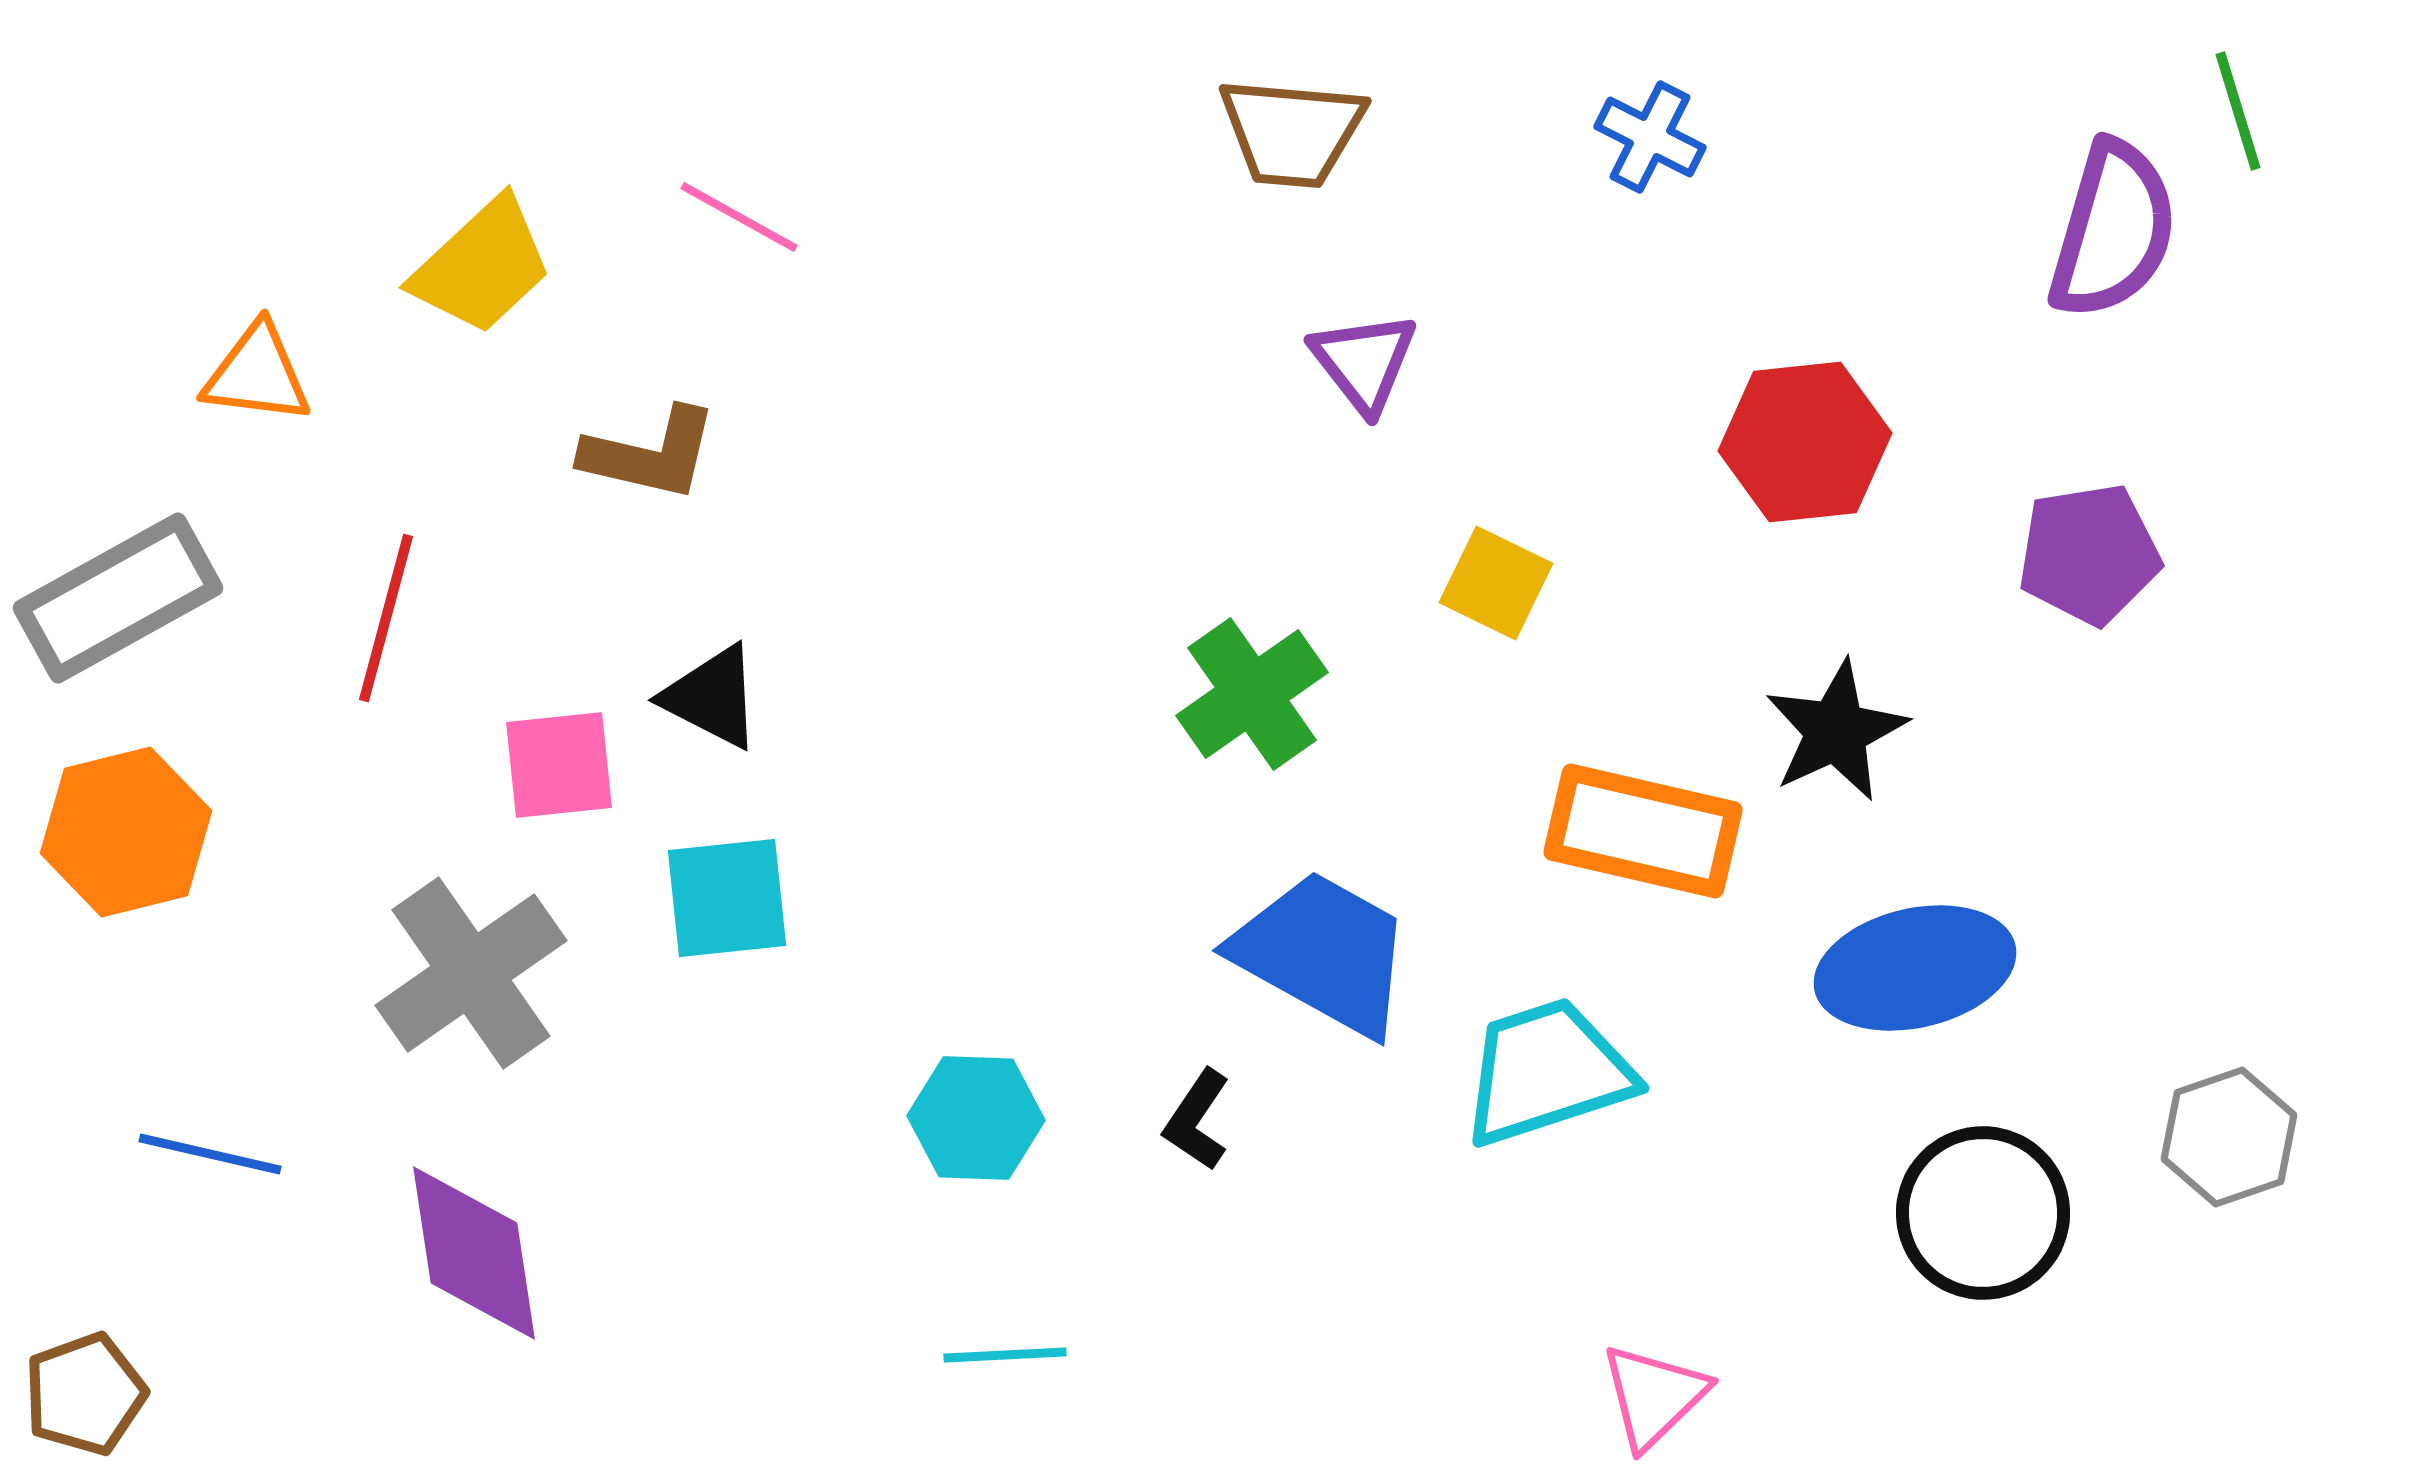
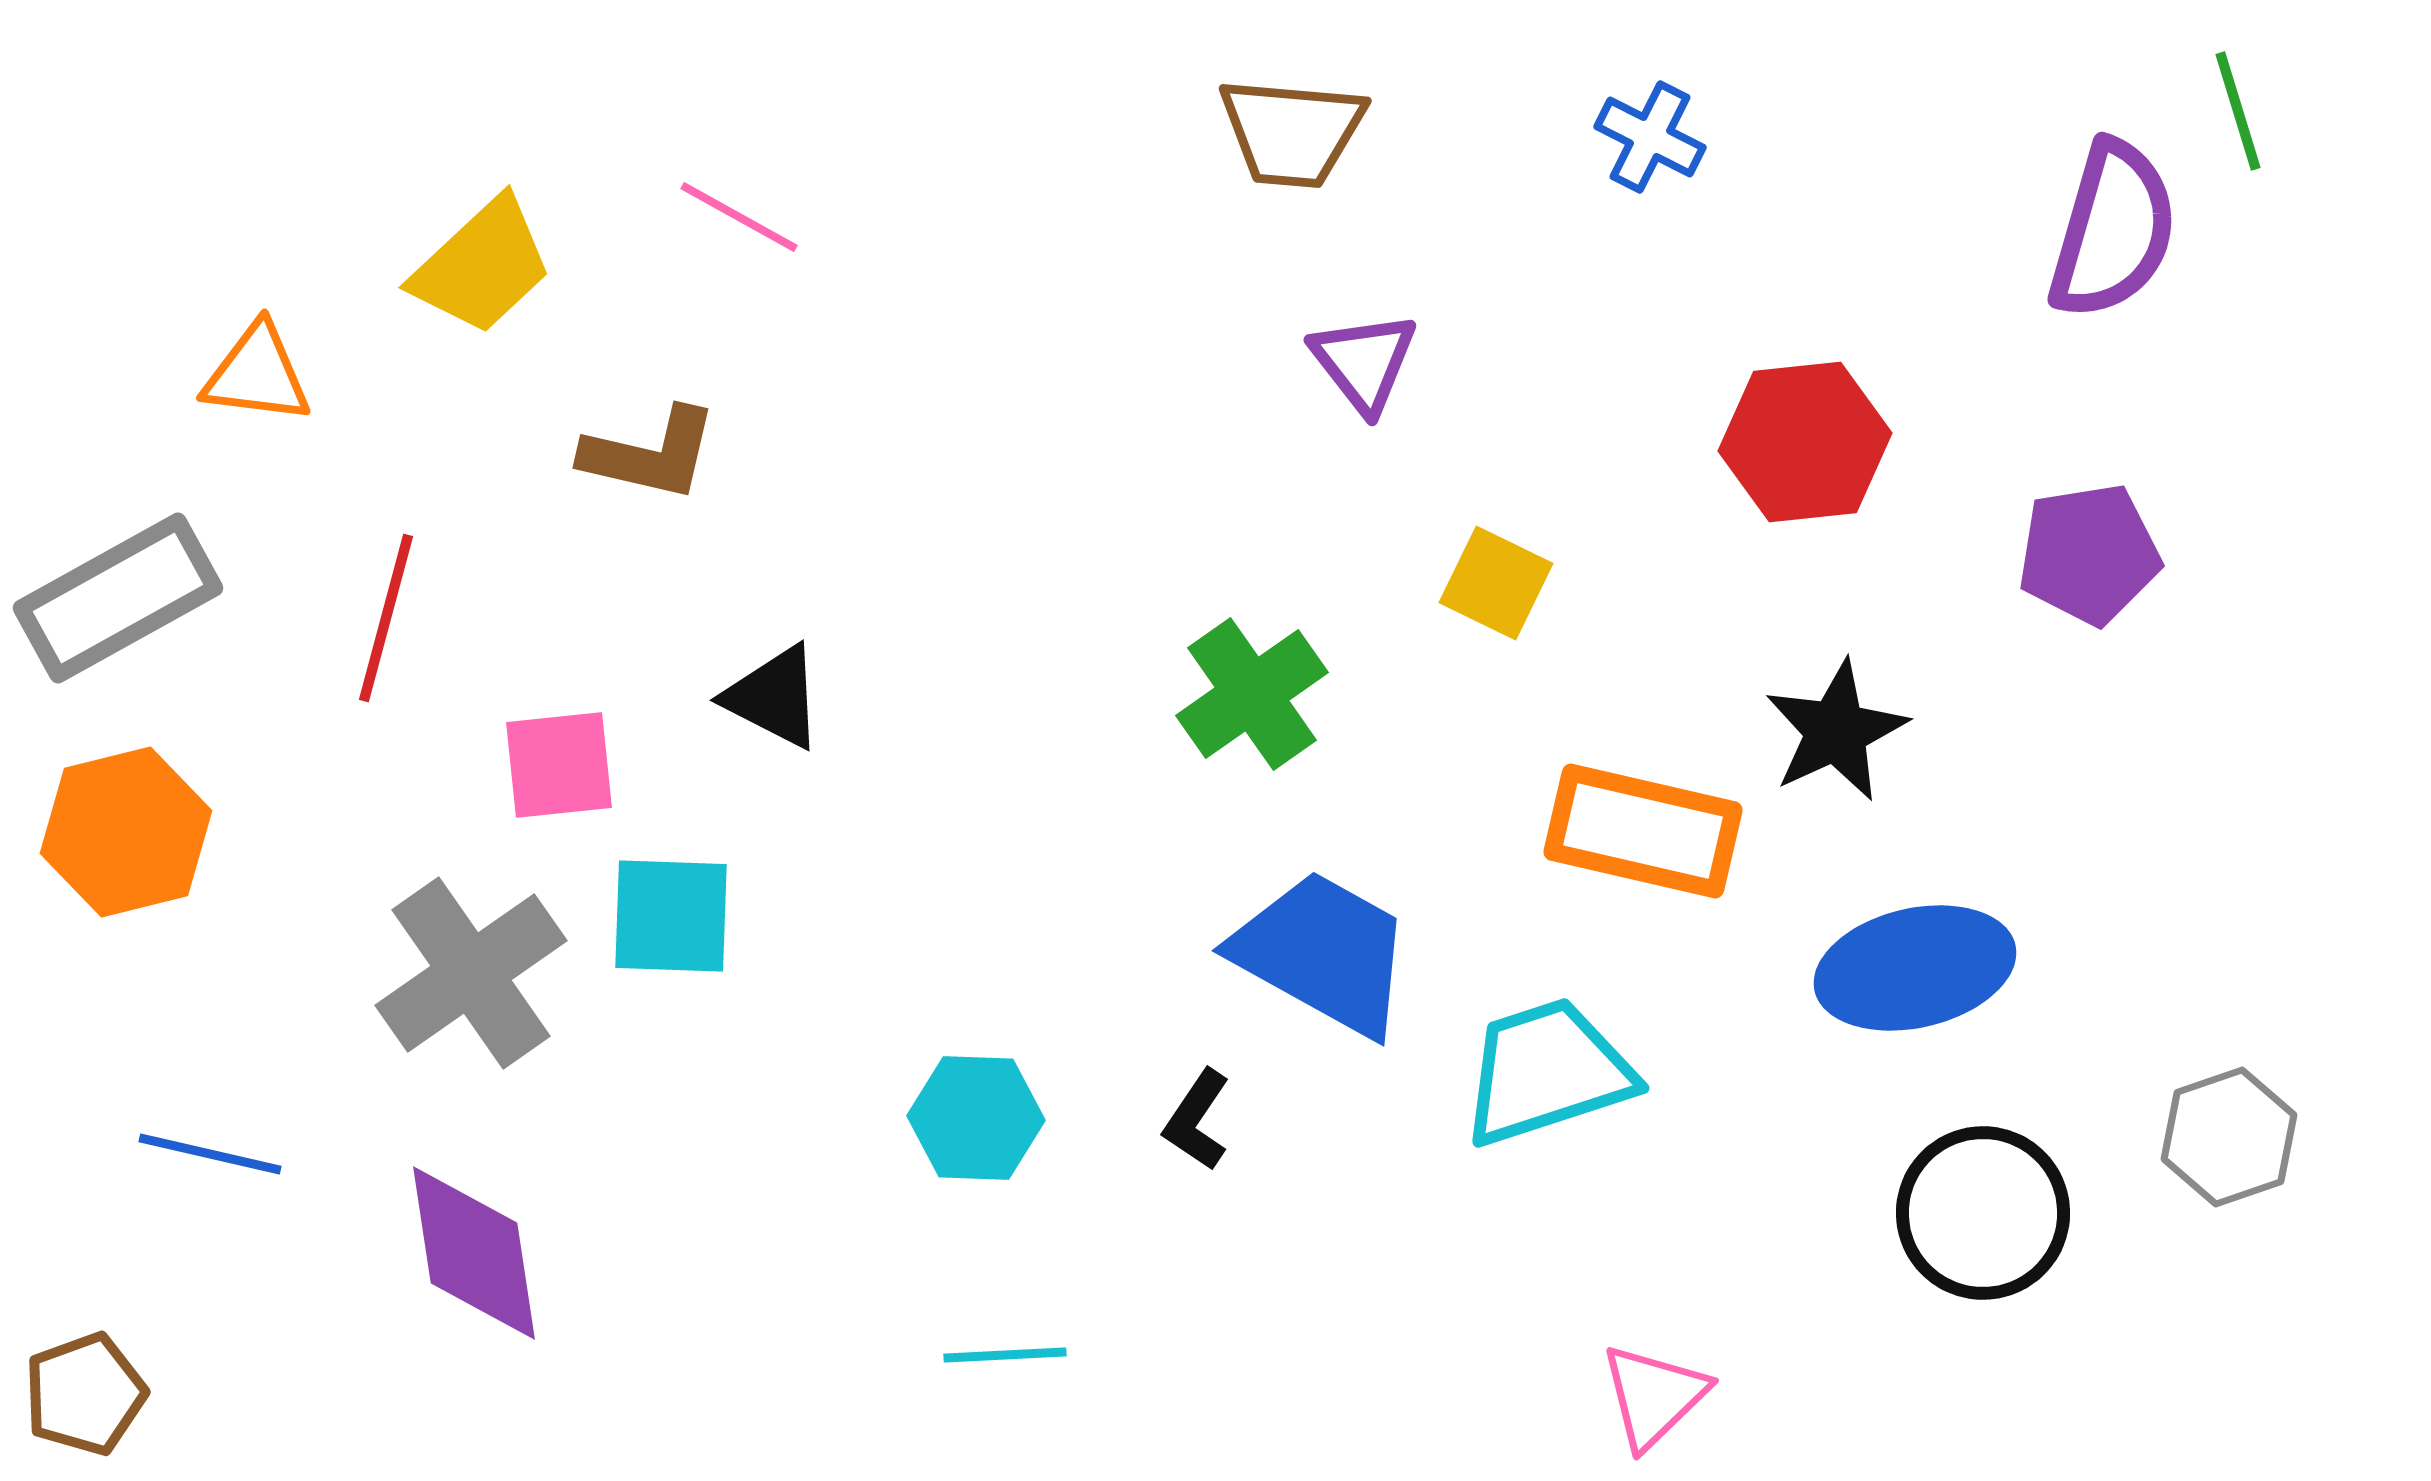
black triangle: moved 62 px right
cyan square: moved 56 px left, 18 px down; rotated 8 degrees clockwise
